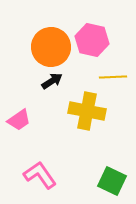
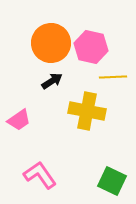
pink hexagon: moved 1 px left, 7 px down
orange circle: moved 4 px up
